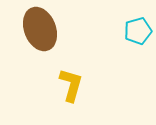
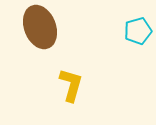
brown ellipse: moved 2 px up
